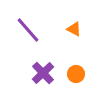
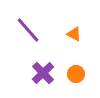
orange triangle: moved 5 px down
